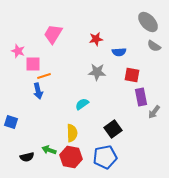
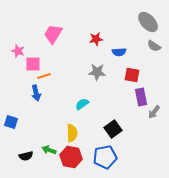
blue arrow: moved 2 px left, 2 px down
black semicircle: moved 1 px left, 1 px up
